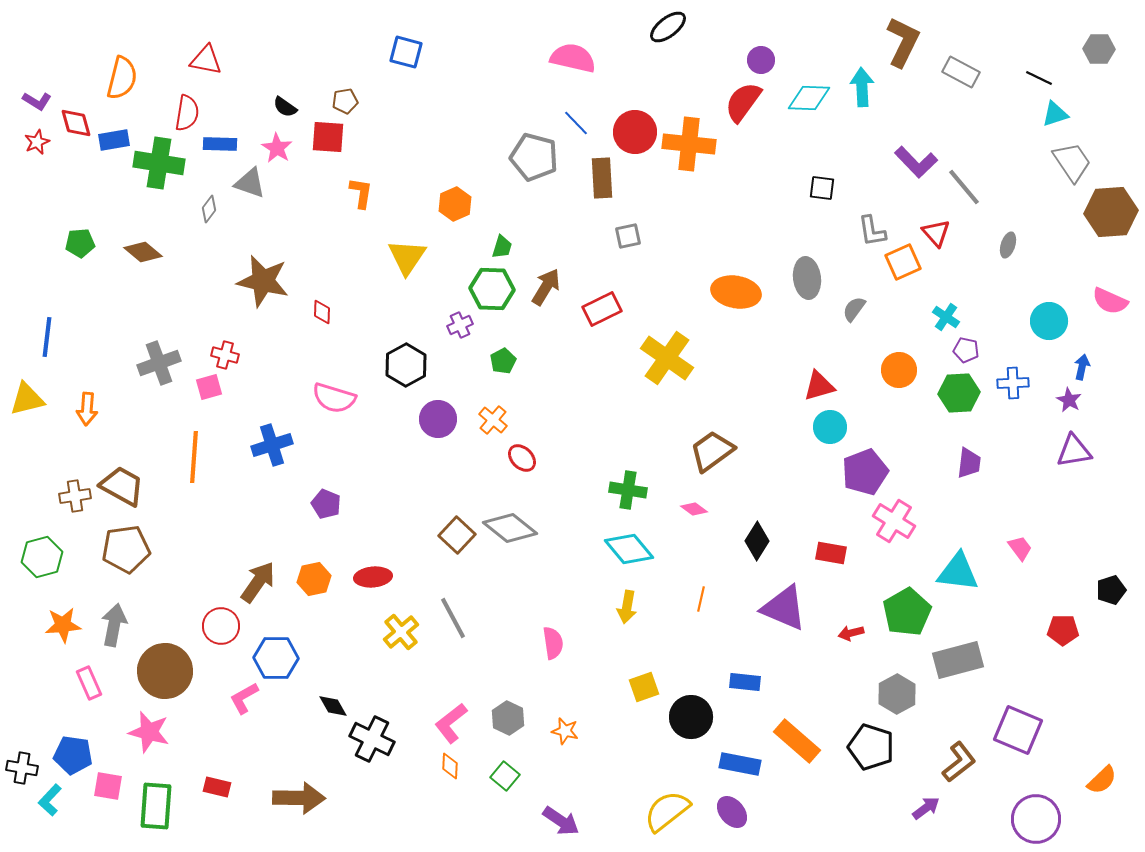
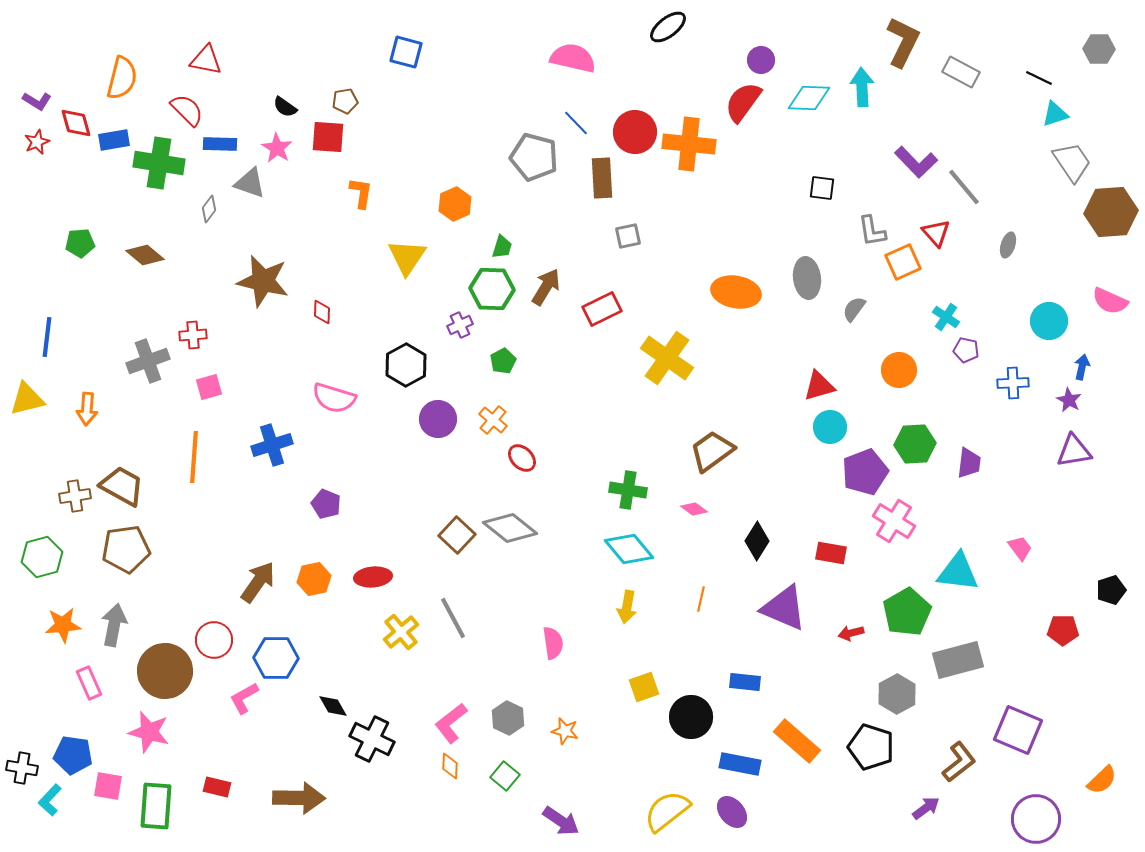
red semicircle at (187, 113): moved 3 px up; rotated 54 degrees counterclockwise
brown diamond at (143, 252): moved 2 px right, 3 px down
red cross at (225, 355): moved 32 px left, 20 px up; rotated 20 degrees counterclockwise
gray cross at (159, 363): moved 11 px left, 2 px up
green hexagon at (959, 393): moved 44 px left, 51 px down
red circle at (221, 626): moved 7 px left, 14 px down
